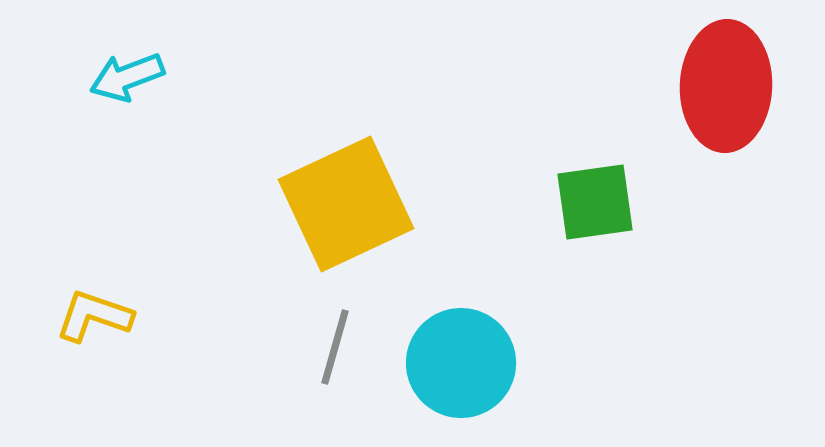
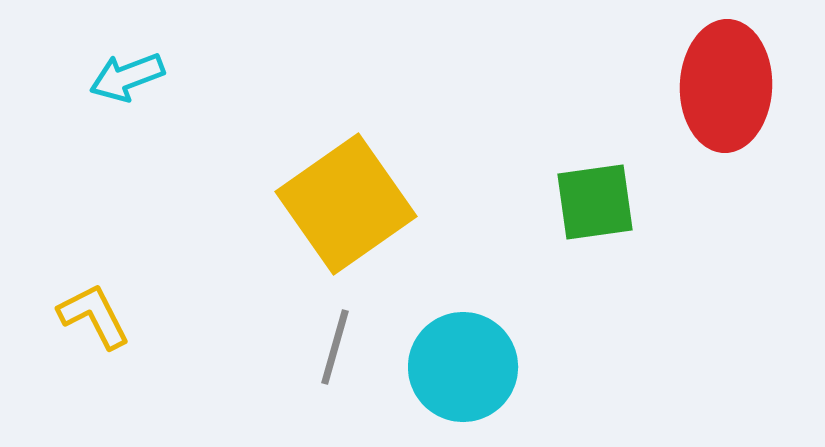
yellow square: rotated 10 degrees counterclockwise
yellow L-shape: rotated 44 degrees clockwise
cyan circle: moved 2 px right, 4 px down
